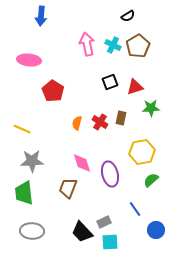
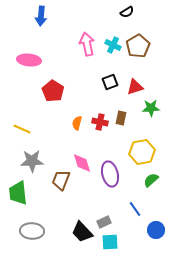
black semicircle: moved 1 px left, 4 px up
red cross: rotated 21 degrees counterclockwise
brown trapezoid: moved 7 px left, 8 px up
green trapezoid: moved 6 px left
